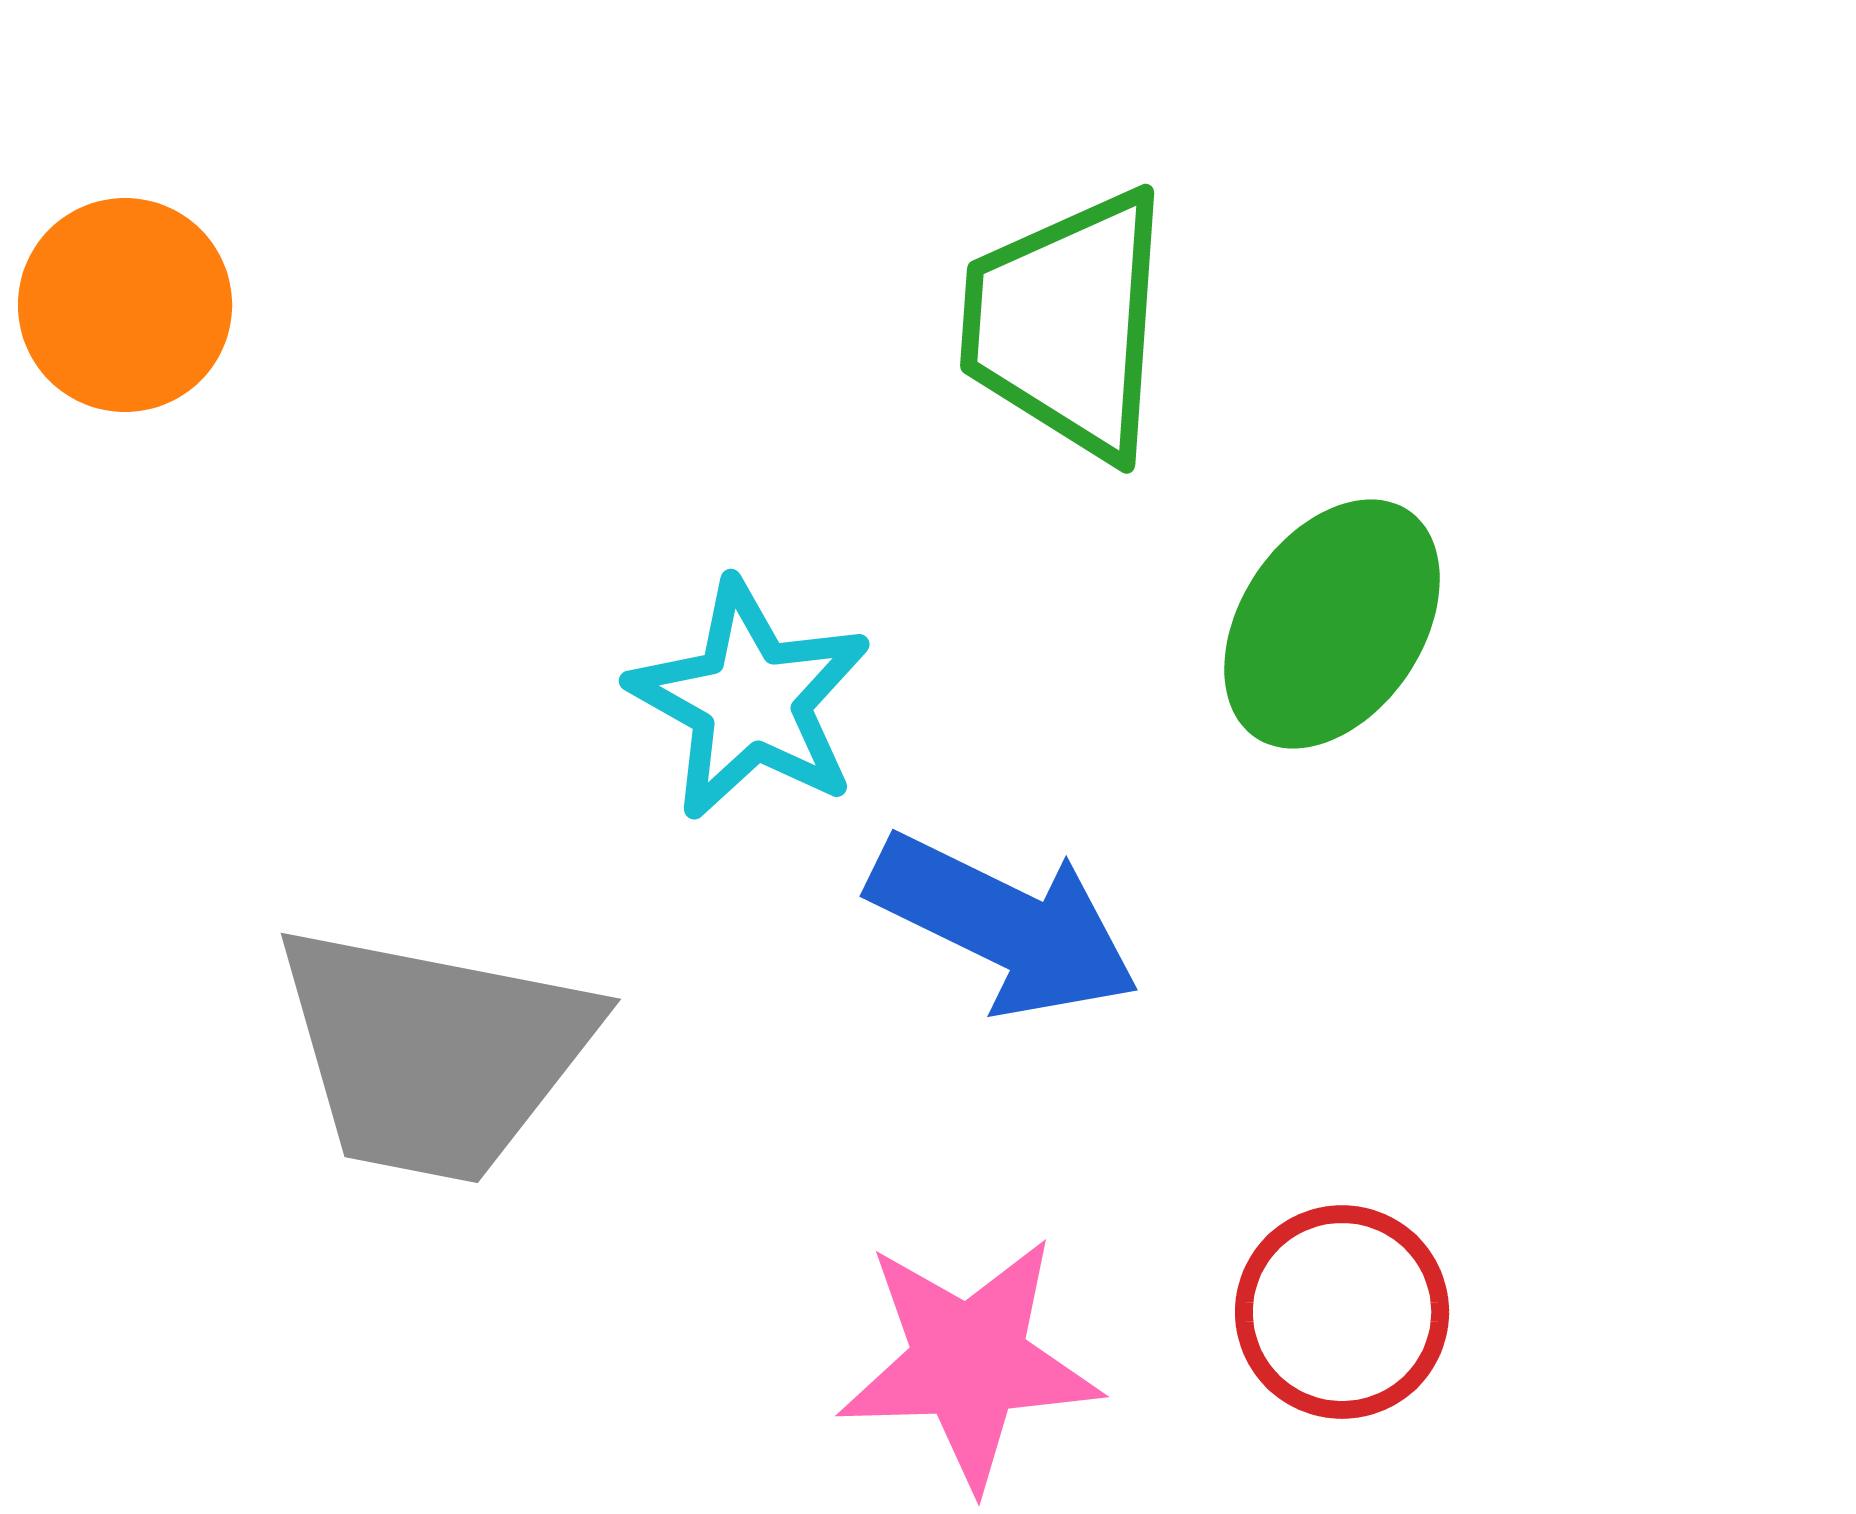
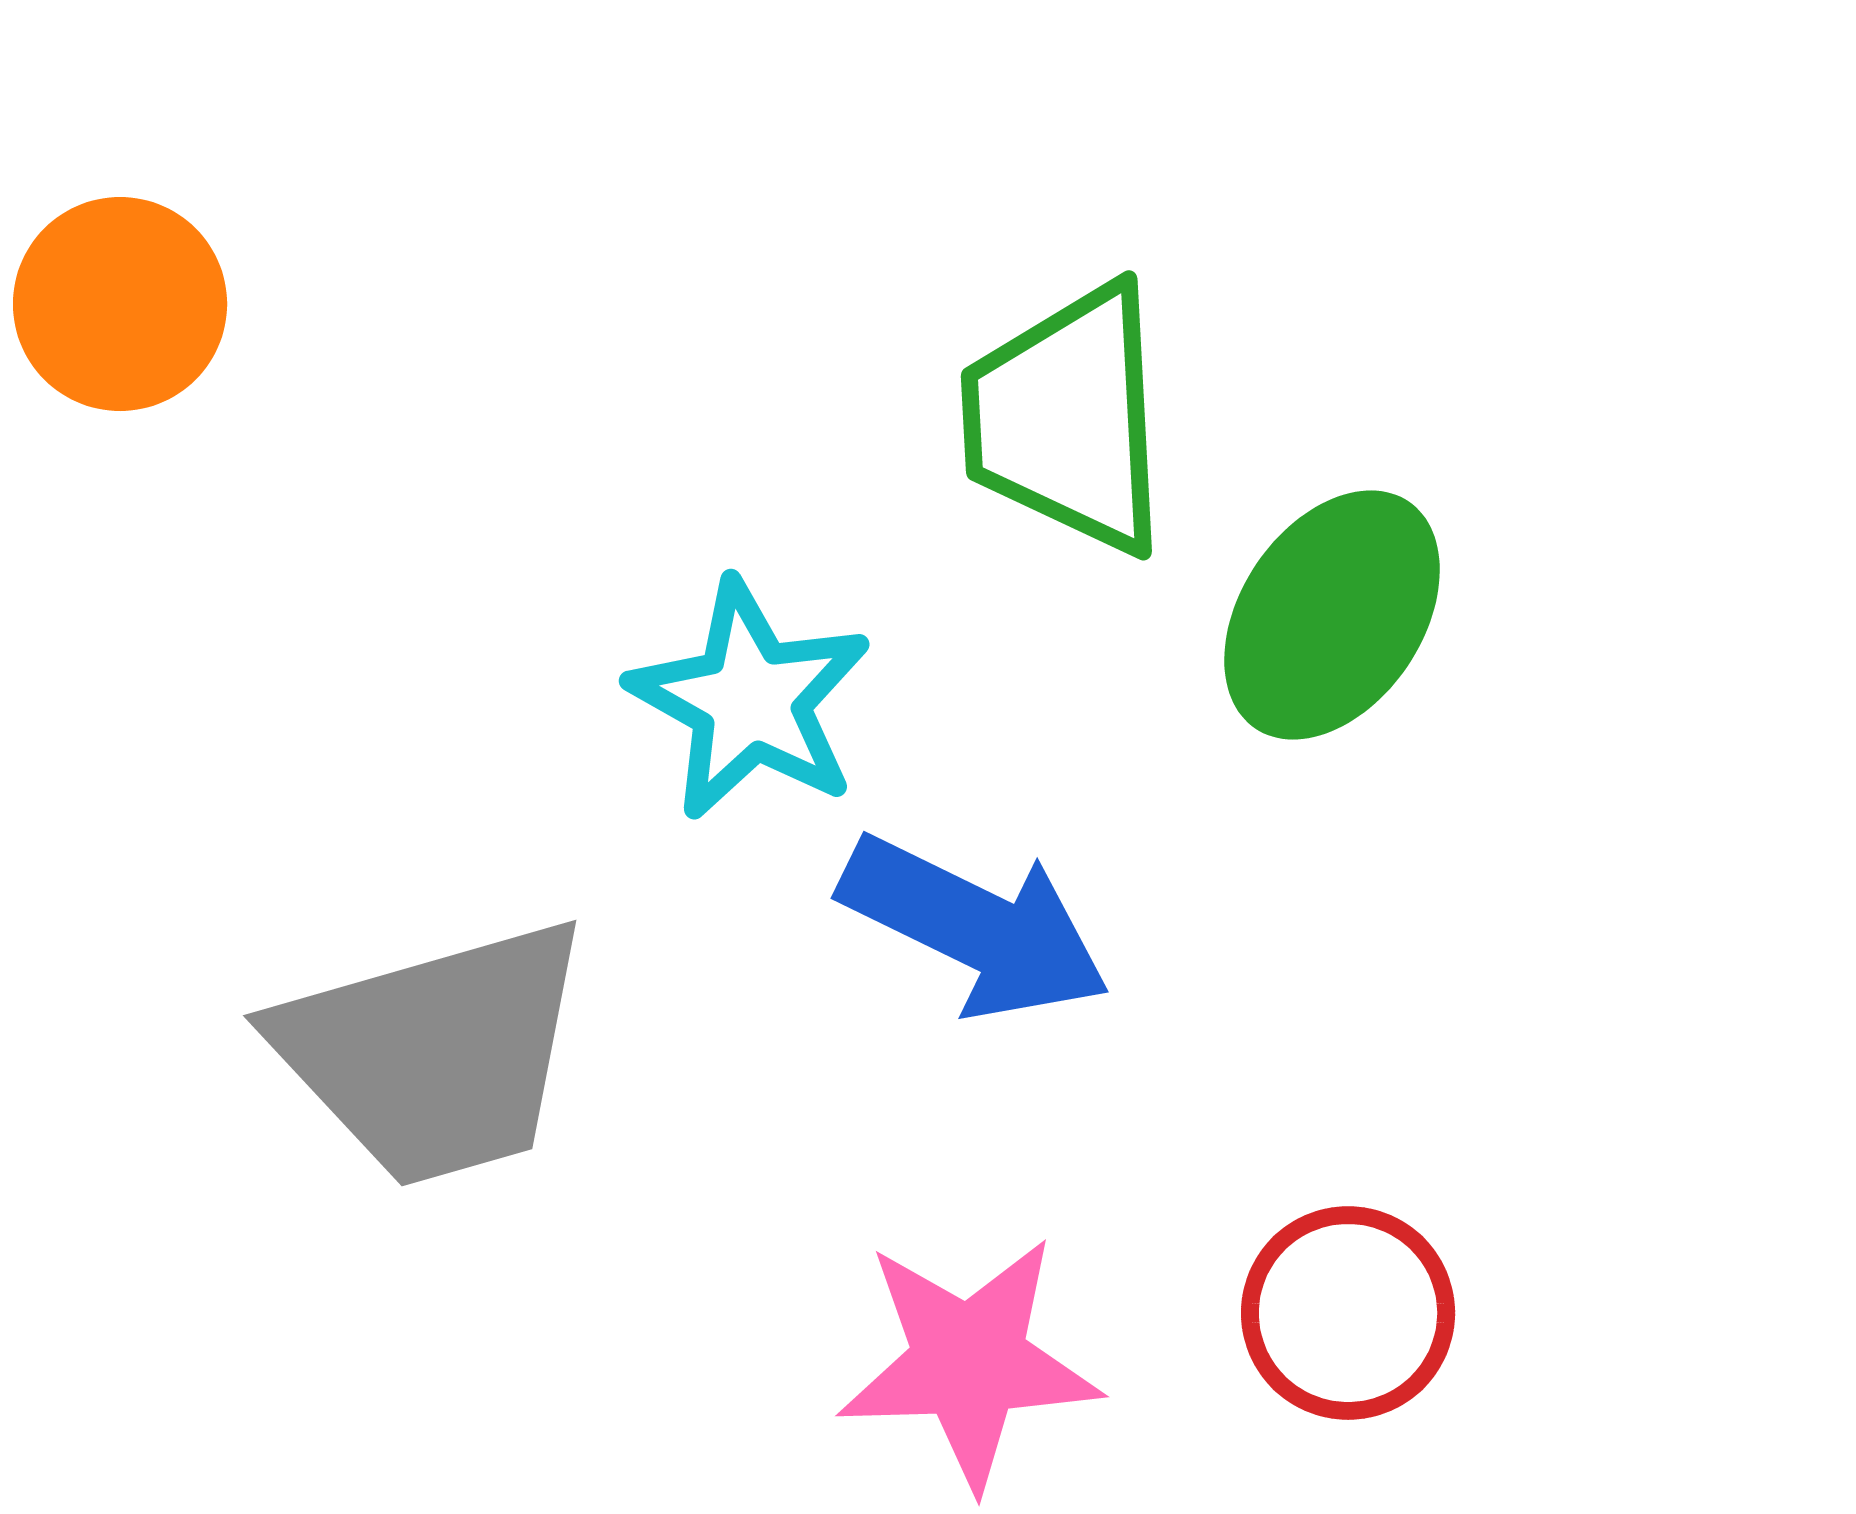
orange circle: moved 5 px left, 1 px up
green trapezoid: moved 95 px down; rotated 7 degrees counterclockwise
green ellipse: moved 9 px up
blue arrow: moved 29 px left, 2 px down
gray trapezoid: rotated 27 degrees counterclockwise
red circle: moved 6 px right, 1 px down
